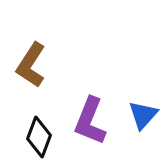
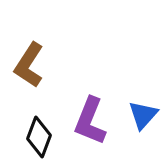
brown L-shape: moved 2 px left
